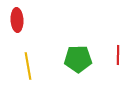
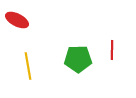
red ellipse: rotated 60 degrees counterclockwise
red line: moved 6 px left, 5 px up
